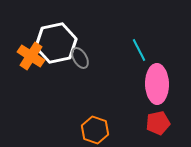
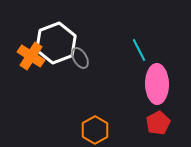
white hexagon: rotated 9 degrees counterclockwise
red pentagon: rotated 15 degrees counterclockwise
orange hexagon: rotated 12 degrees clockwise
